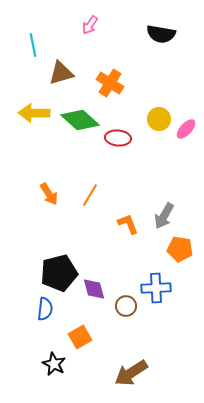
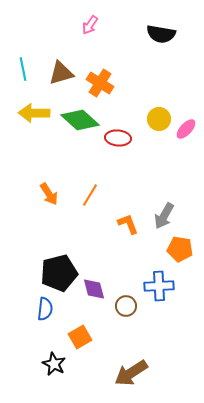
cyan line: moved 10 px left, 24 px down
orange cross: moved 10 px left
blue cross: moved 3 px right, 2 px up
